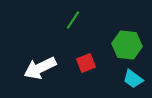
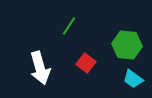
green line: moved 4 px left, 6 px down
red square: rotated 30 degrees counterclockwise
white arrow: rotated 80 degrees counterclockwise
